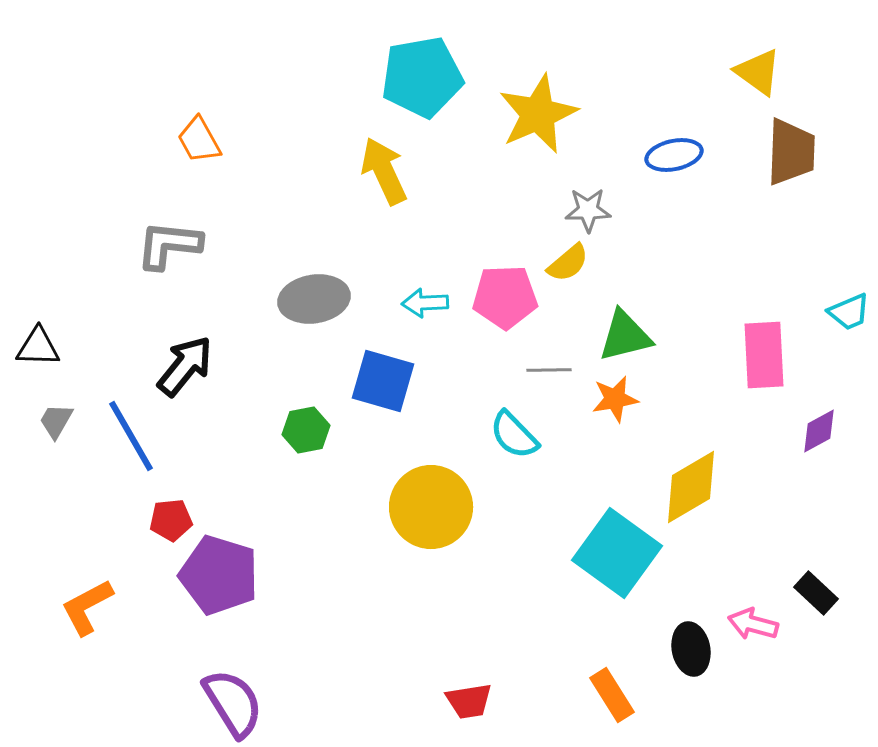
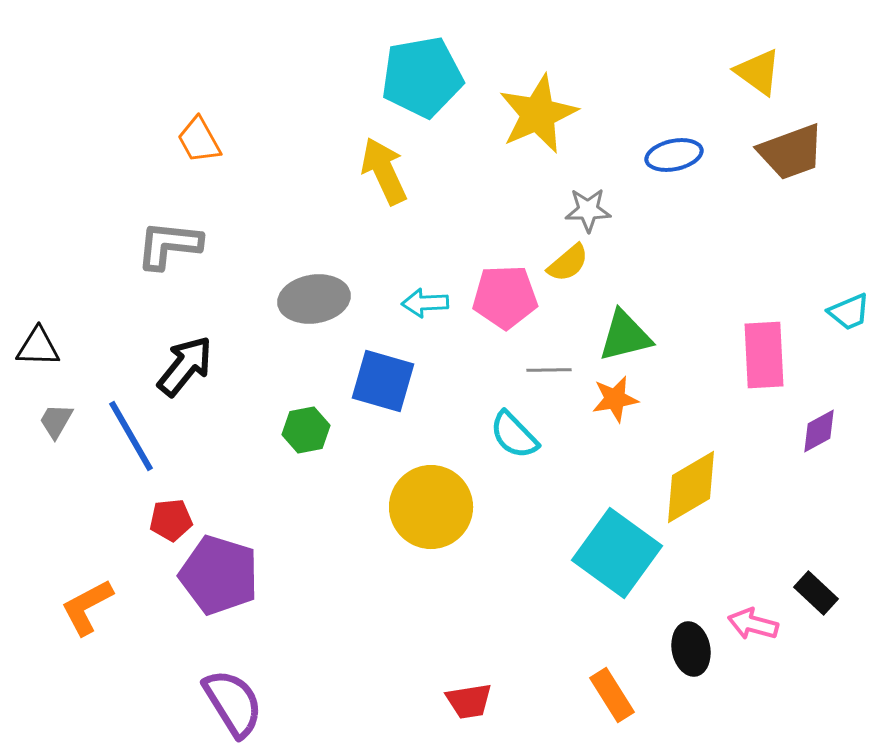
brown trapezoid: rotated 68 degrees clockwise
